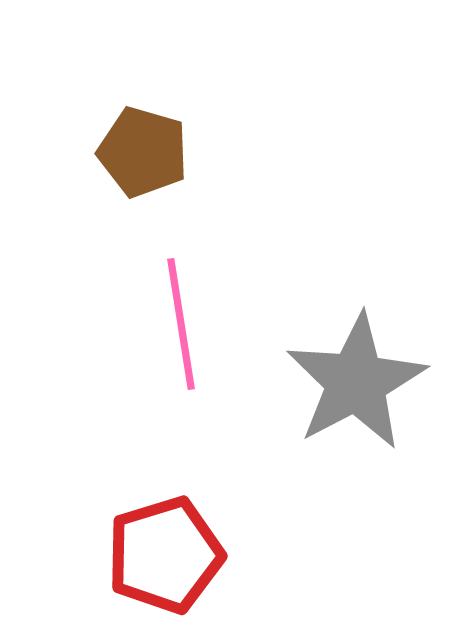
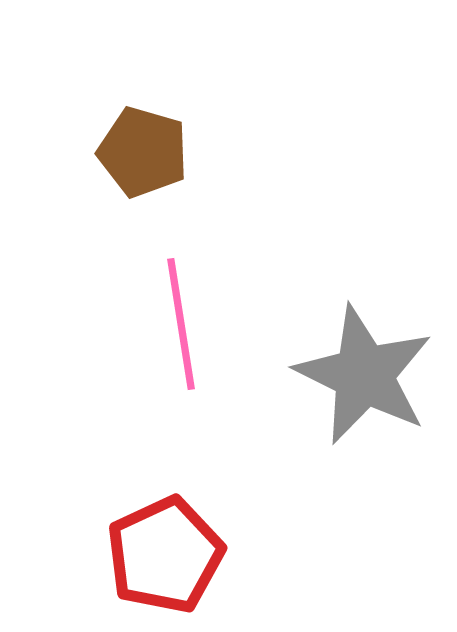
gray star: moved 8 px right, 7 px up; rotated 18 degrees counterclockwise
red pentagon: rotated 8 degrees counterclockwise
